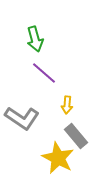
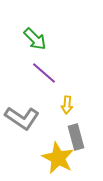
green arrow: rotated 30 degrees counterclockwise
gray rectangle: moved 1 px down; rotated 25 degrees clockwise
